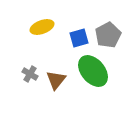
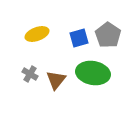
yellow ellipse: moved 5 px left, 7 px down
gray pentagon: rotated 10 degrees counterclockwise
green ellipse: moved 2 px down; rotated 40 degrees counterclockwise
